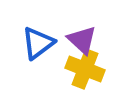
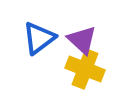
blue triangle: moved 1 px right, 5 px up
